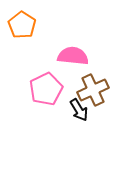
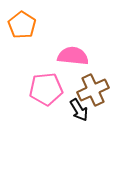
pink pentagon: rotated 20 degrees clockwise
